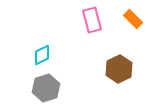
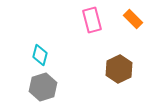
cyan diamond: moved 2 px left; rotated 50 degrees counterclockwise
gray hexagon: moved 3 px left, 1 px up
